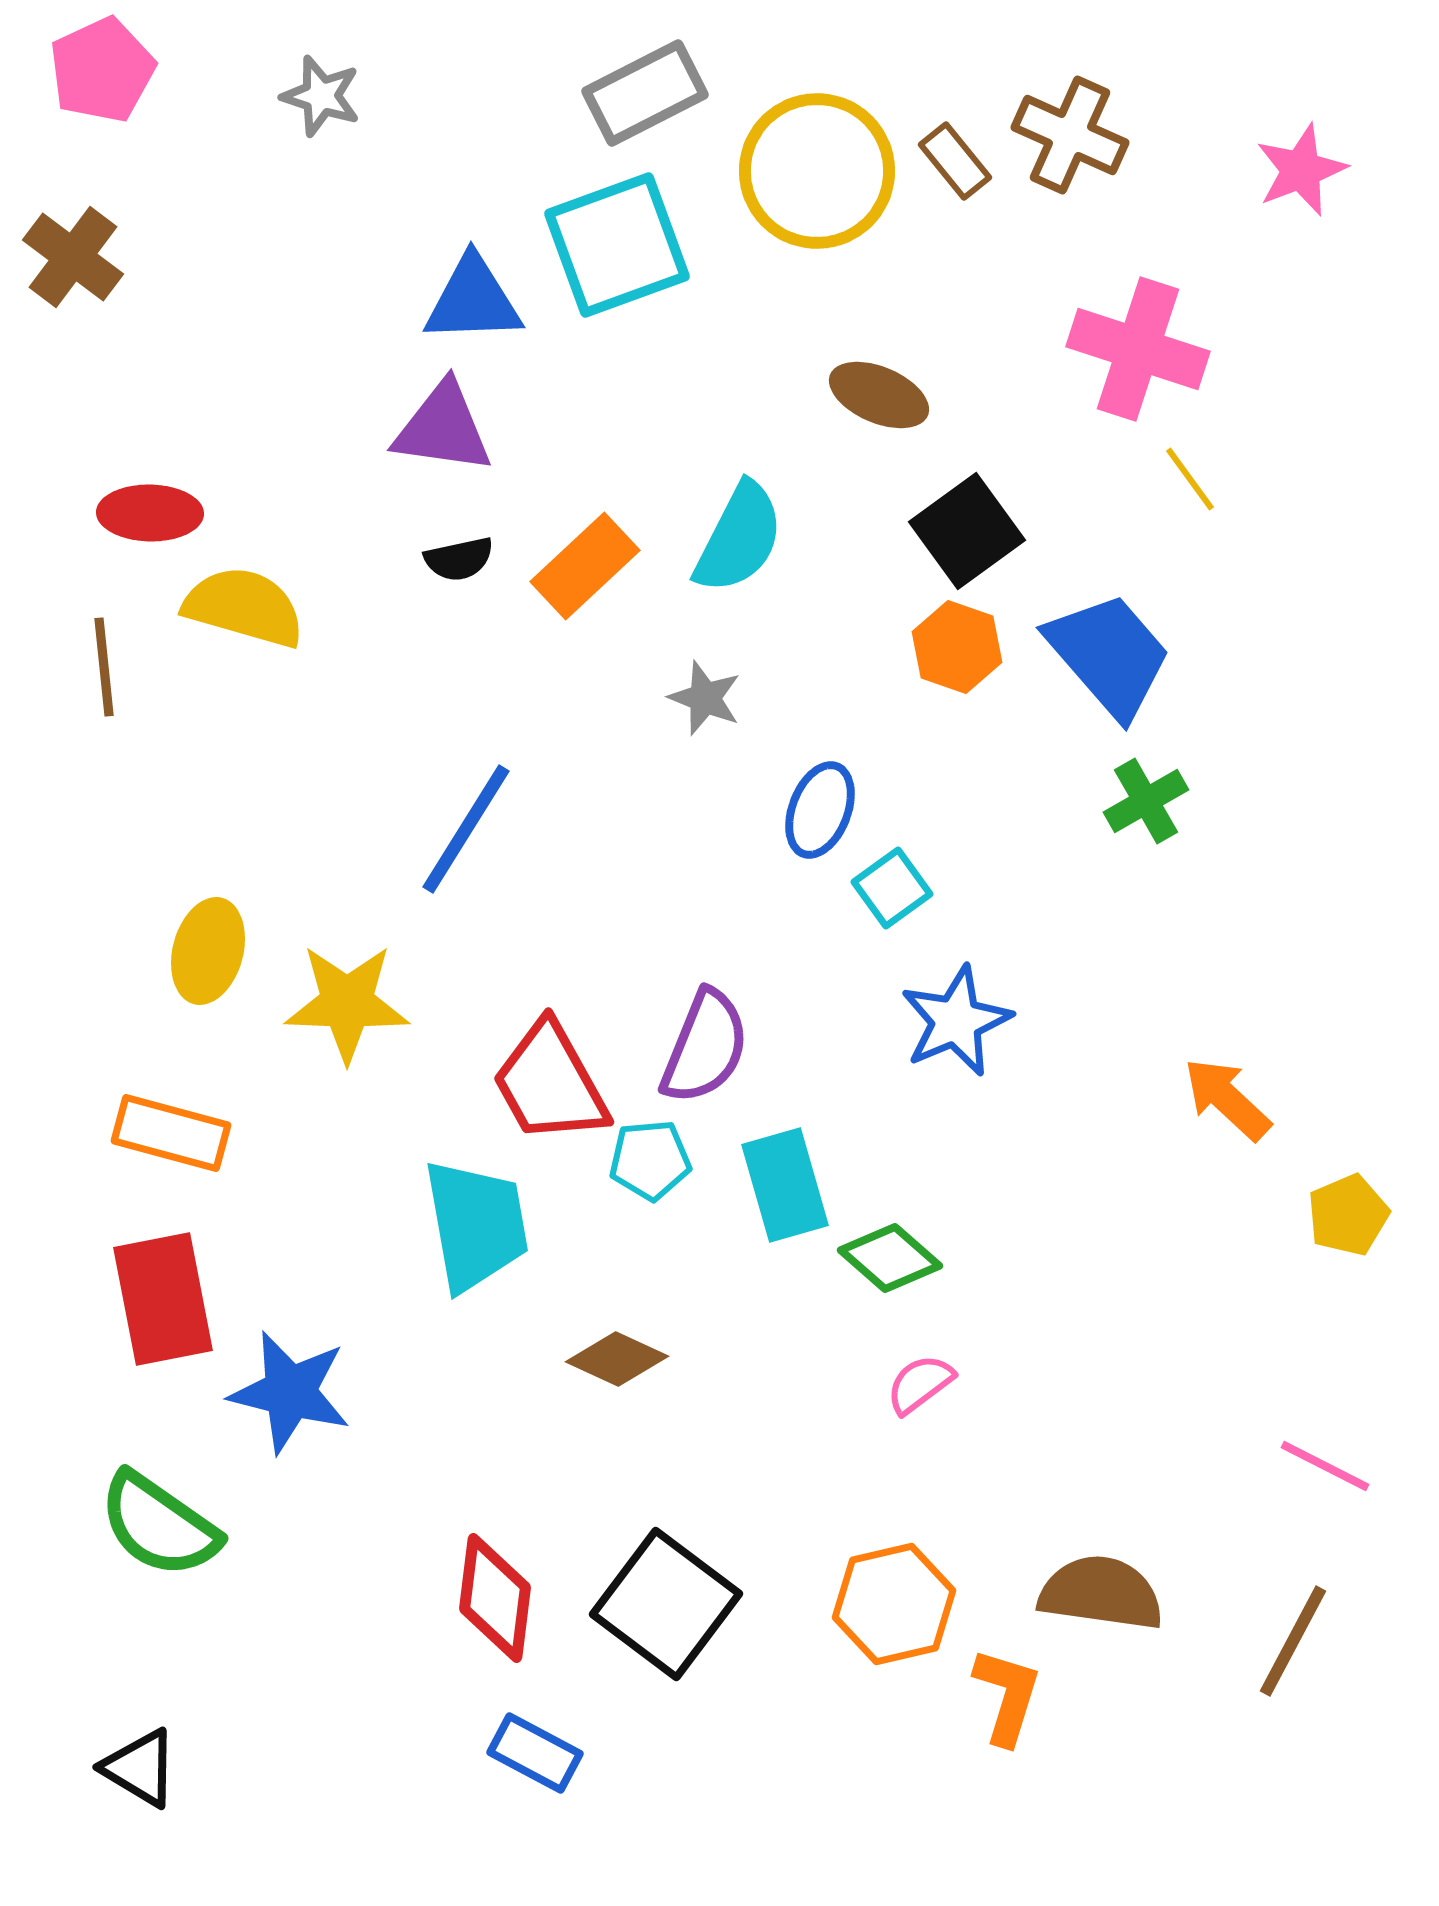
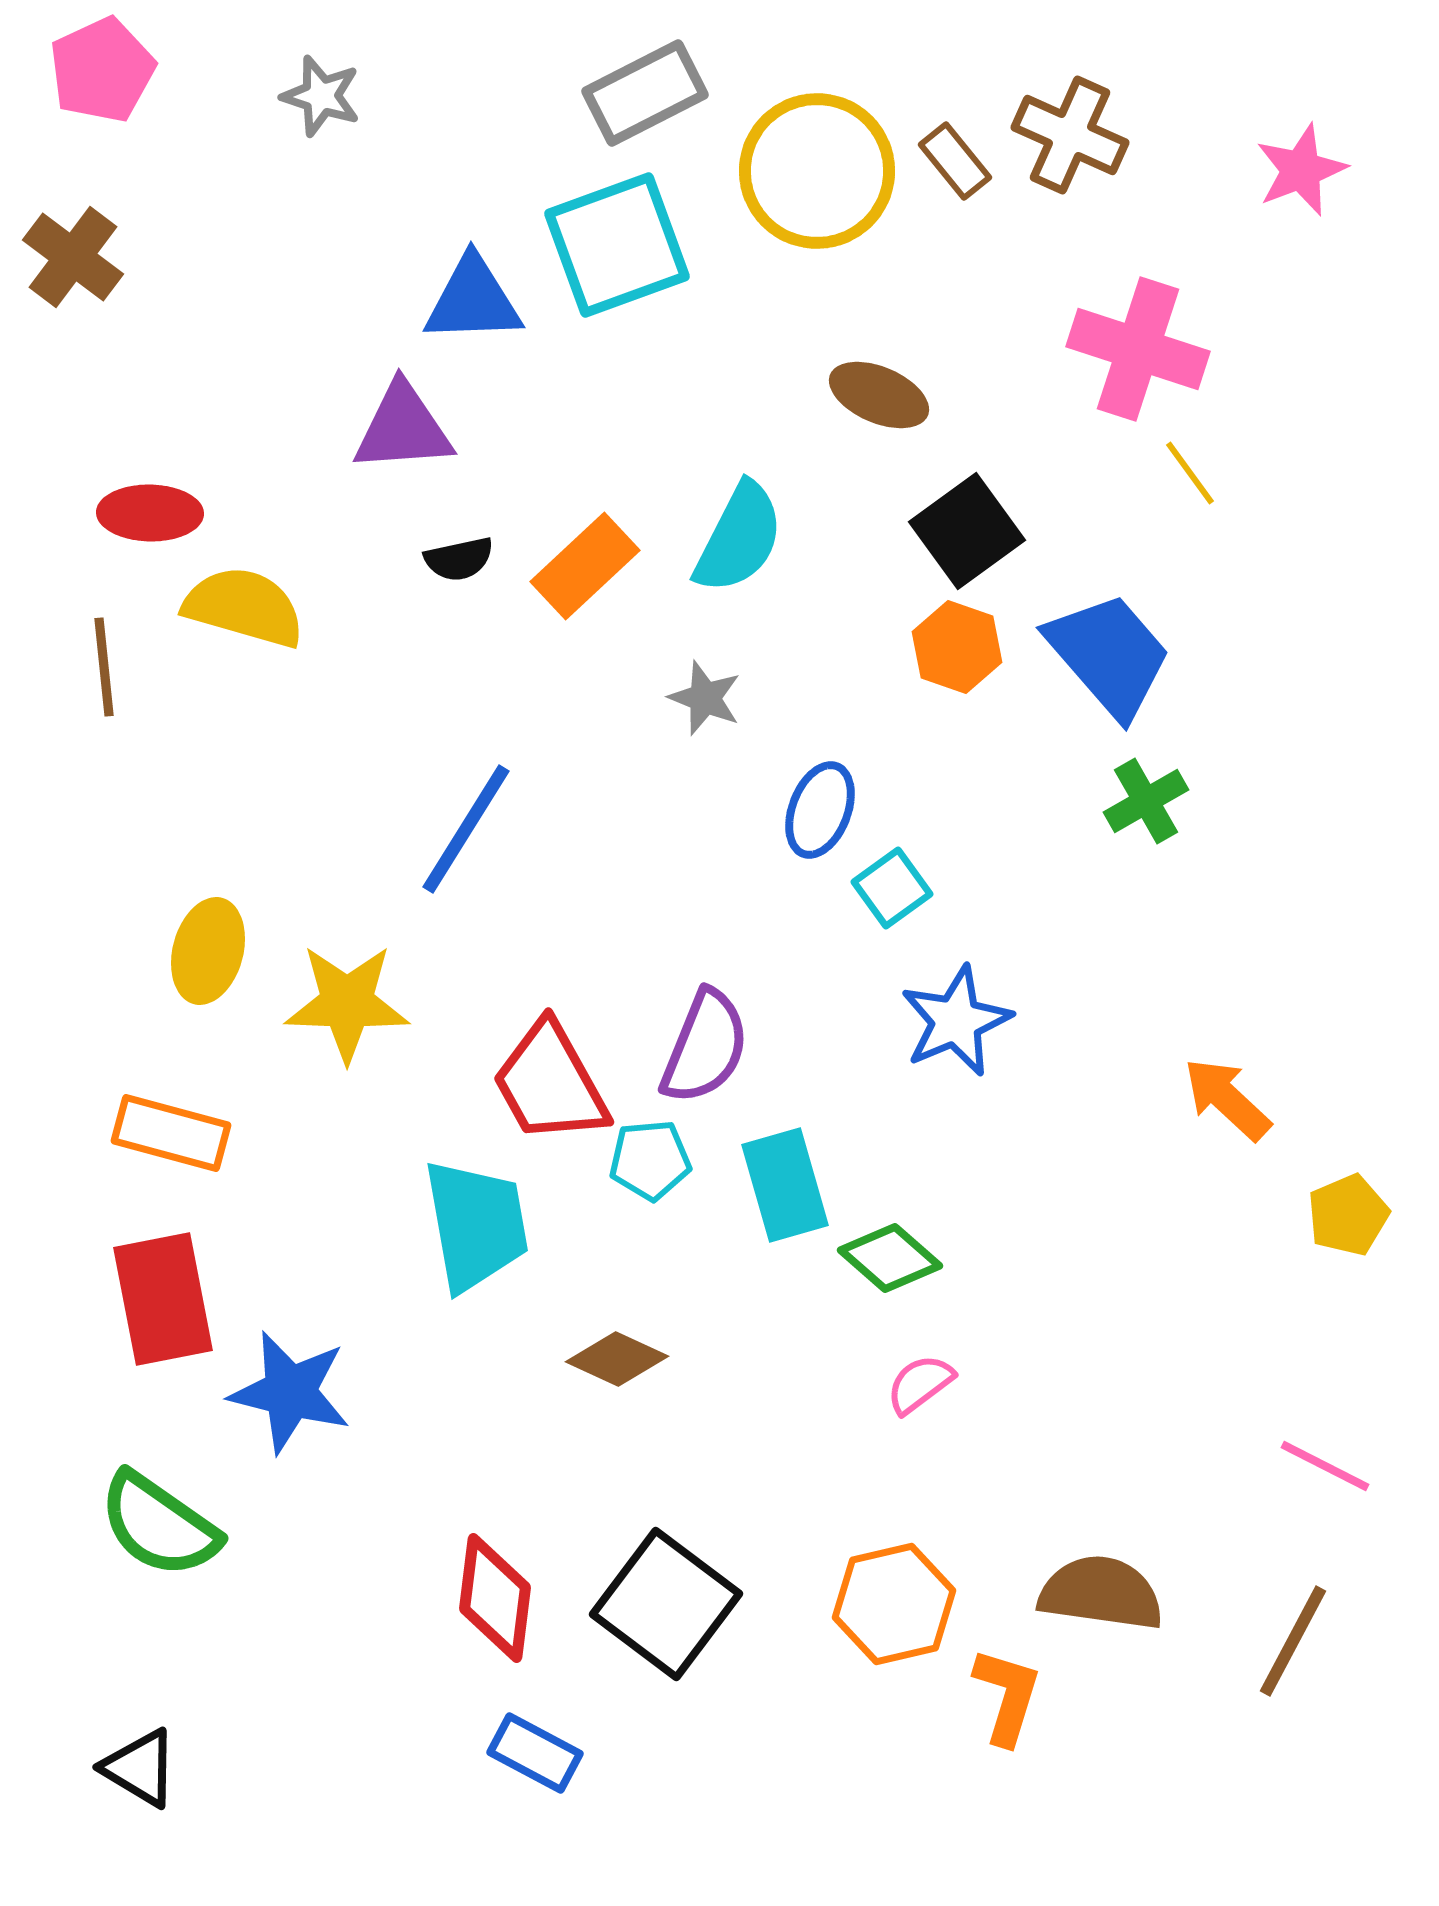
purple triangle at (443, 428): moved 40 px left; rotated 12 degrees counterclockwise
yellow line at (1190, 479): moved 6 px up
